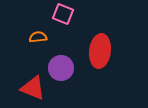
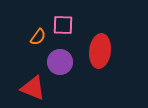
pink square: moved 11 px down; rotated 20 degrees counterclockwise
orange semicircle: rotated 132 degrees clockwise
purple circle: moved 1 px left, 6 px up
